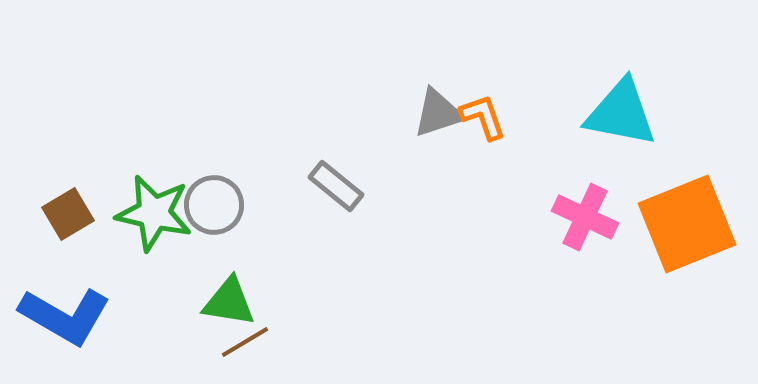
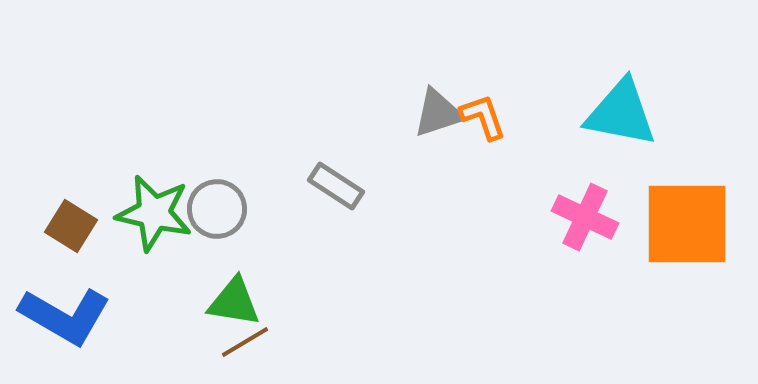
gray rectangle: rotated 6 degrees counterclockwise
gray circle: moved 3 px right, 4 px down
brown square: moved 3 px right, 12 px down; rotated 27 degrees counterclockwise
orange square: rotated 22 degrees clockwise
green triangle: moved 5 px right
